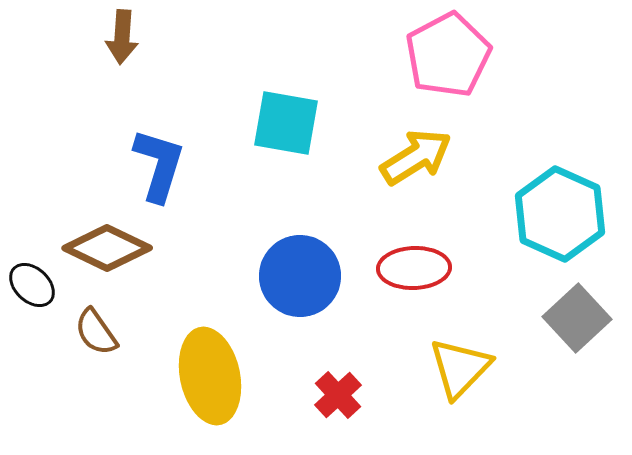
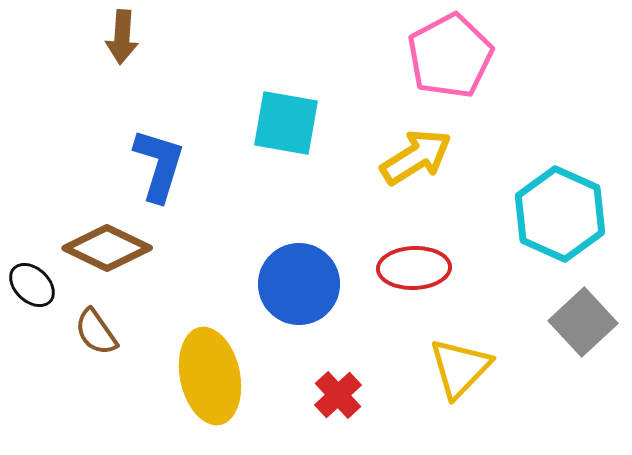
pink pentagon: moved 2 px right, 1 px down
blue circle: moved 1 px left, 8 px down
gray square: moved 6 px right, 4 px down
